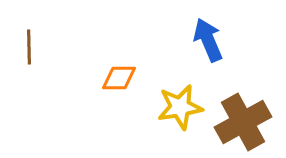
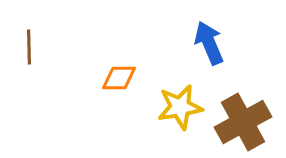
blue arrow: moved 1 px right, 3 px down
